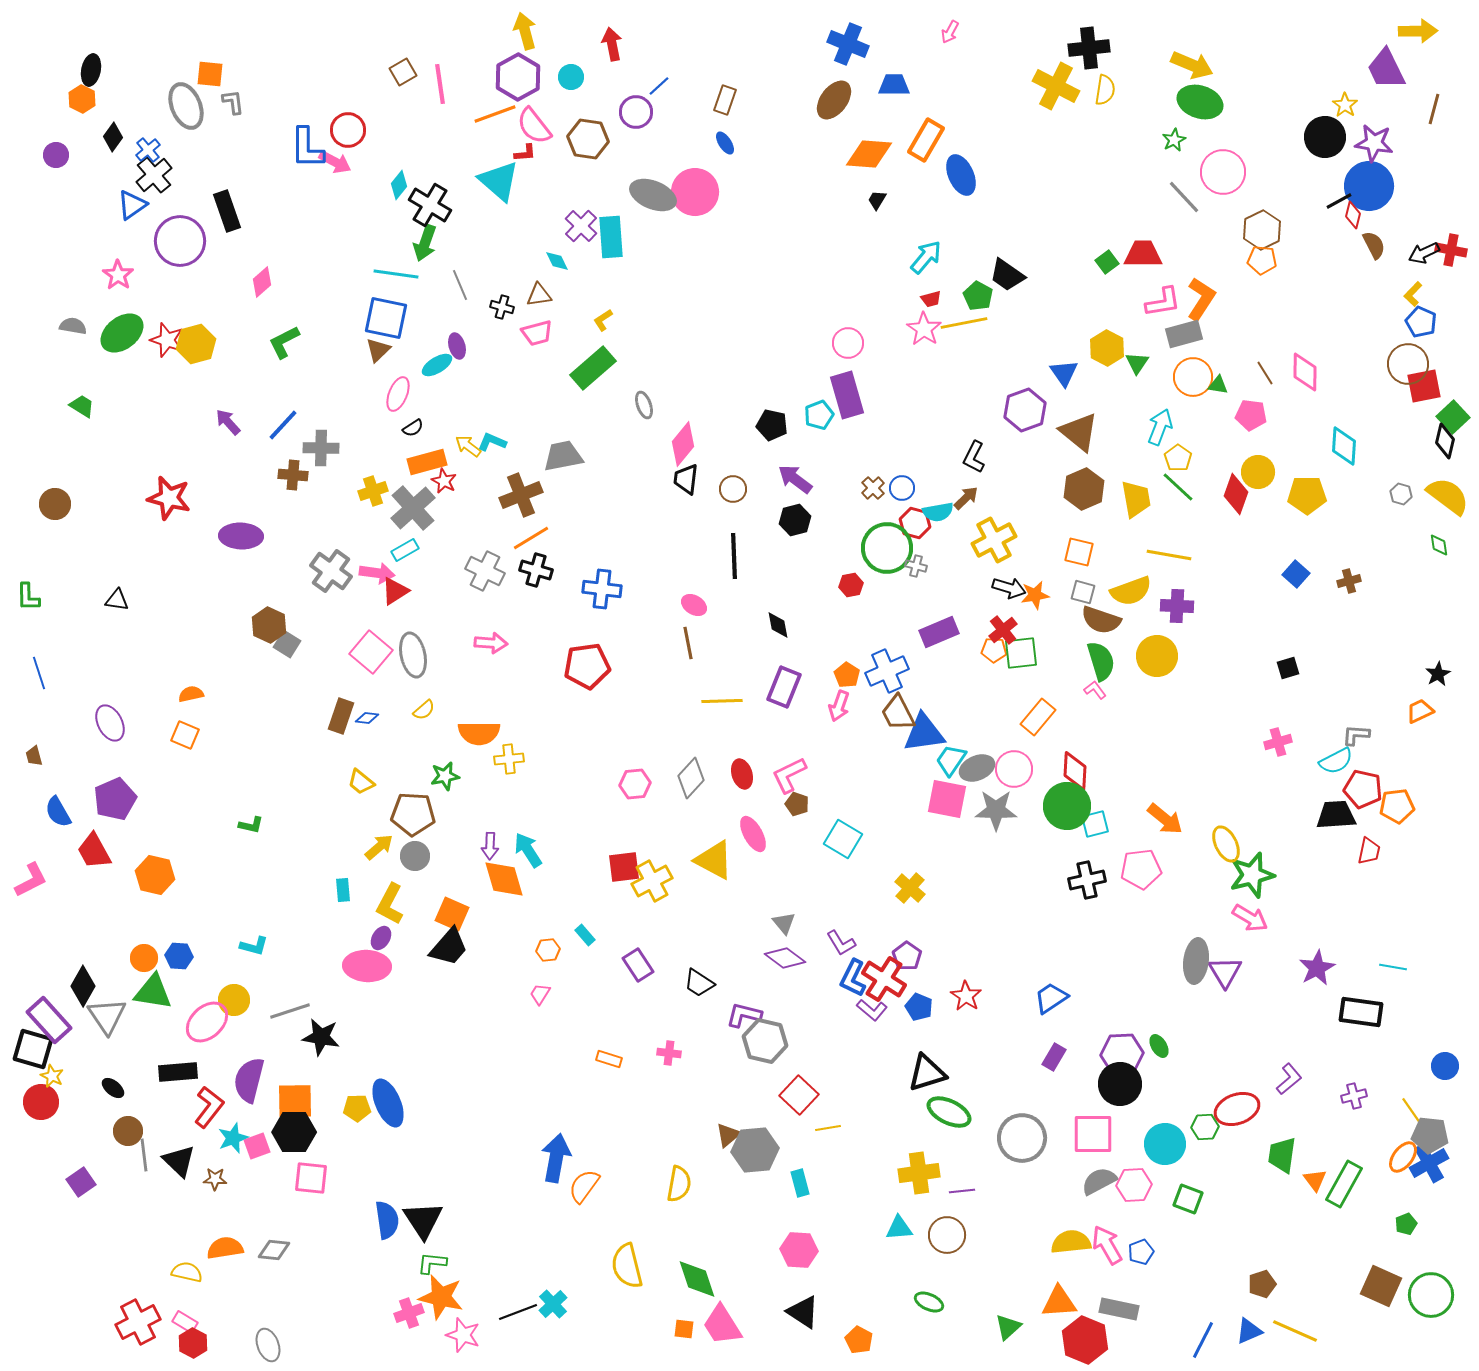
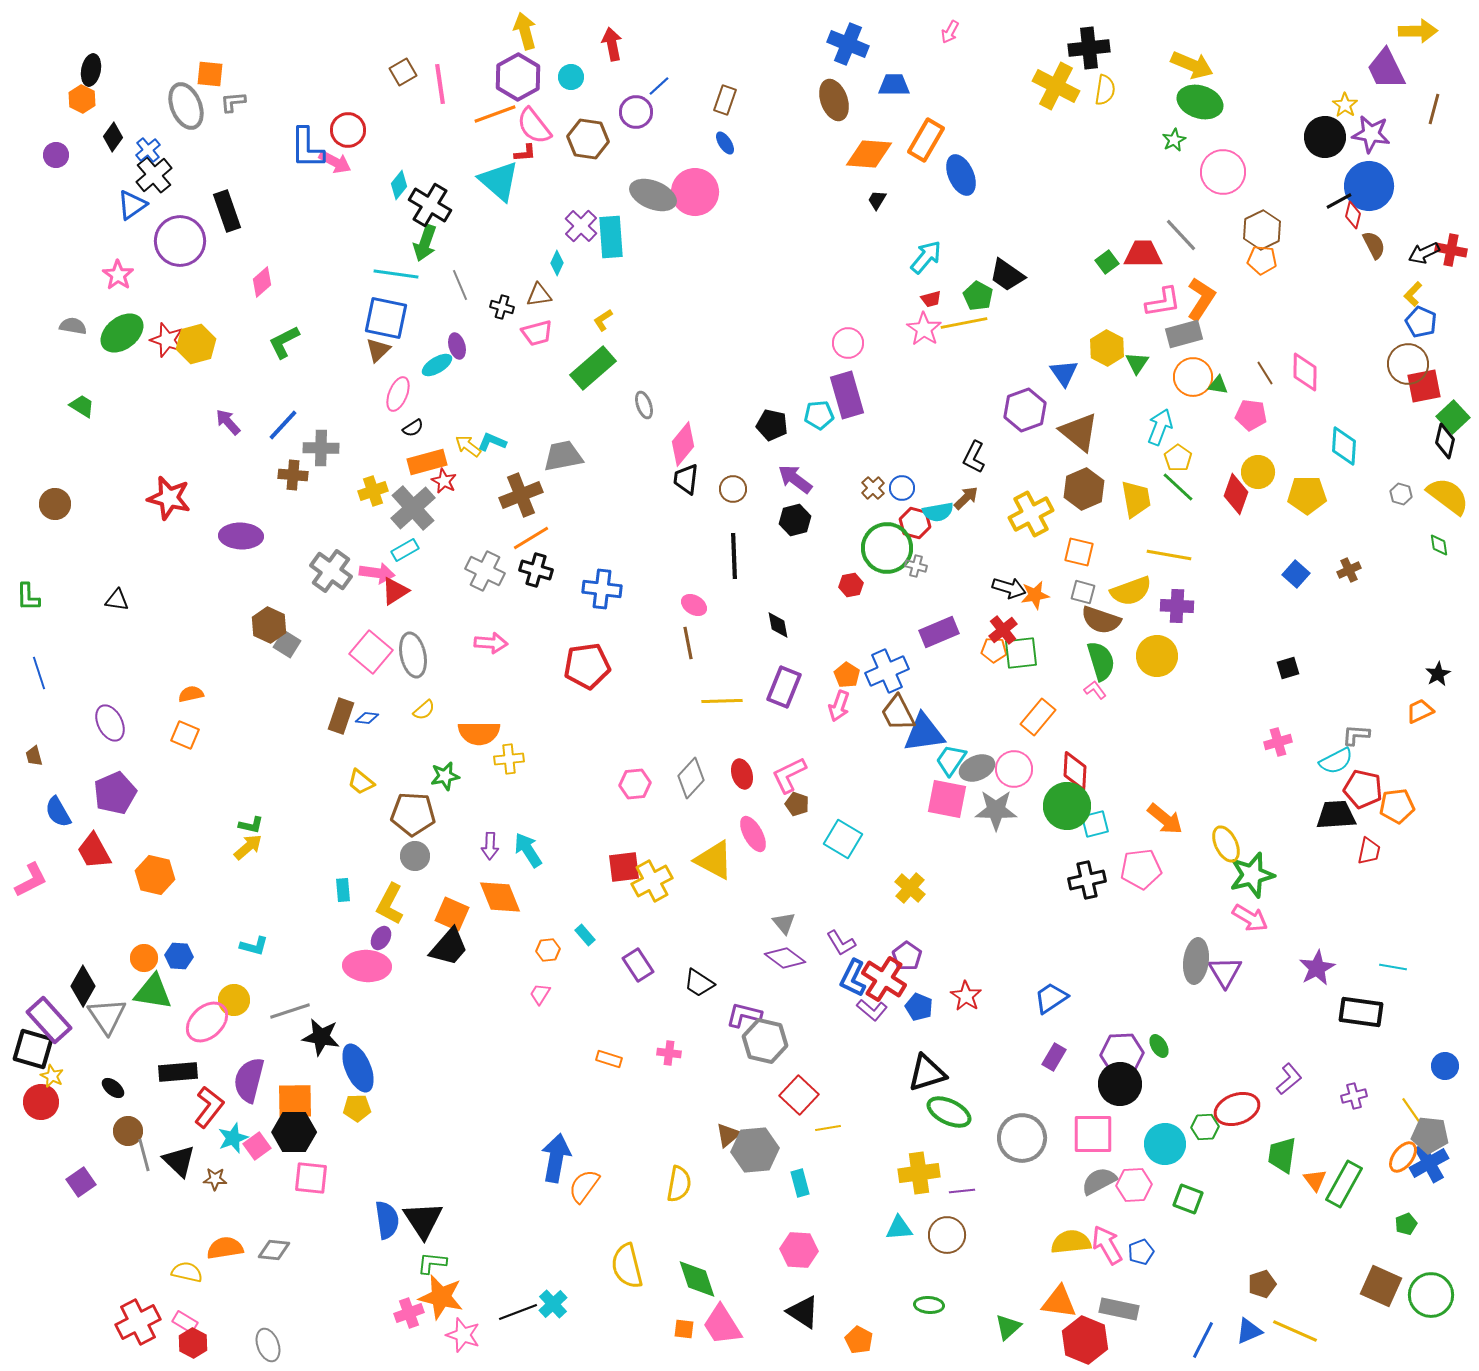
brown ellipse at (834, 100): rotated 57 degrees counterclockwise
gray L-shape at (233, 102): rotated 88 degrees counterclockwise
purple star at (1374, 143): moved 3 px left, 9 px up
gray line at (1184, 197): moved 3 px left, 38 px down
cyan diamond at (557, 261): moved 2 px down; rotated 50 degrees clockwise
cyan pentagon at (819, 415): rotated 16 degrees clockwise
yellow cross at (994, 540): moved 37 px right, 26 px up
brown cross at (1349, 581): moved 11 px up; rotated 10 degrees counterclockwise
purple pentagon at (115, 799): moved 6 px up
yellow arrow at (379, 847): moved 131 px left
orange diamond at (504, 879): moved 4 px left, 18 px down; rotated 6 degrees counterclockwise
blue ellipse at (388, 1103): moved 30 px left, 35 px up
pink square at (257, 1146): rotated 16 degrees counterclockwise
gray line at (144, 1155): rotated 8 degrees counterclockwise
green ellipse at (929, 1302): moved 3 px down; rotated 20 degrees counterclockwise
orange triangle at (1059, 1302): rotated 12 degrees clockwise
